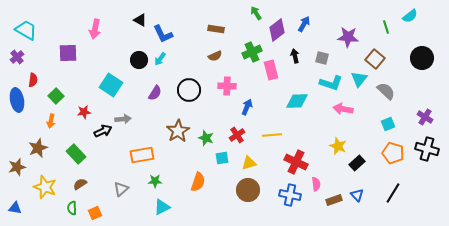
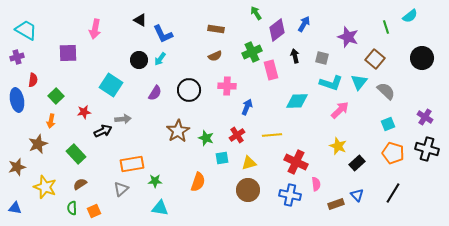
purple star at (348, 37): rotated 15 degrees clockwise
purple cross at (17, 57): rotated 24 degrees clockwise
cyan triangle at (359, 79): moved 3 px down
pink arrow at (343, 109): moved 3 px left, 1 px down; rotated 126 degrees clockwise
brown star at (38, 148): moved 4 px up
orange rectangle at (142, 155): moved 10 px left, 9 px down
brown rectangle at (334, 200): moved 2 px right, 4 px down
cyan triangle at (162, 207): moved 2 px left, 1 px down; rotated 36 degrees clockwise
orange square at (95, 213): moved 1 px left, 2 px up
